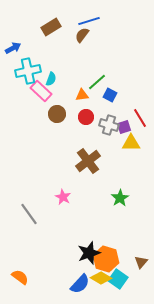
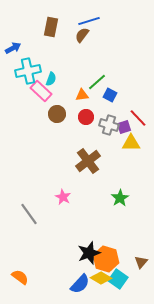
brown rectangle: rotated 48 degrees counterclockwise
red line: moved 2 px left; rotated 12 degrees counterclockwise
